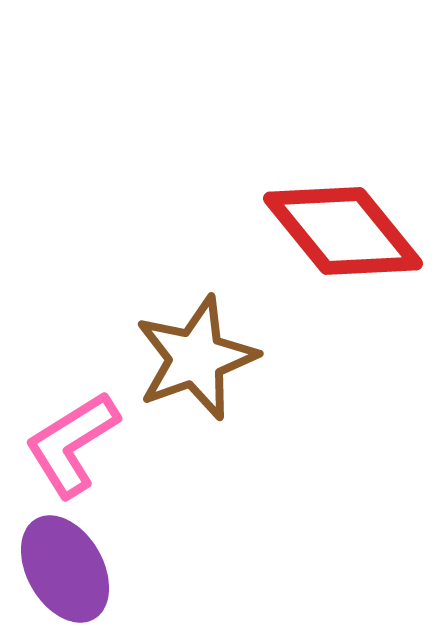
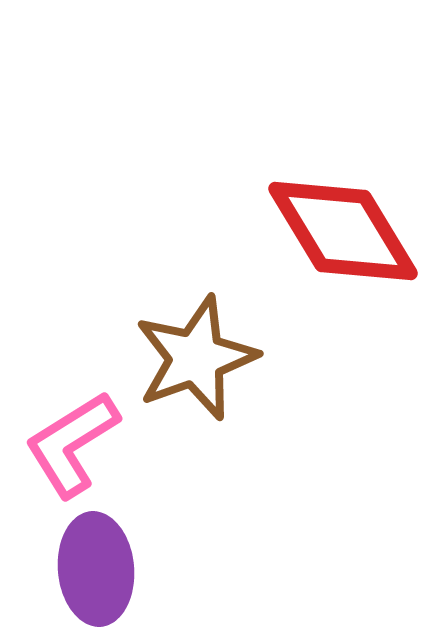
red diamond: rotated 8 degrees clockwise
purple ellipse: moved 31 px right; rotated 25 degrees clockwise
